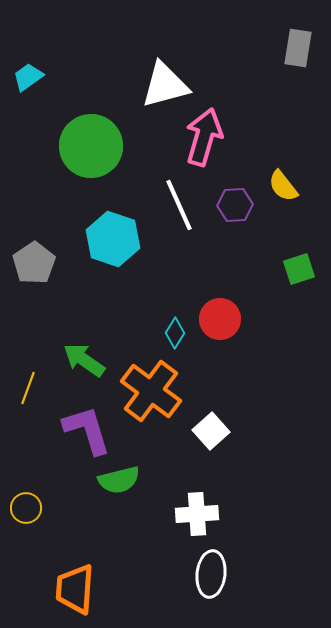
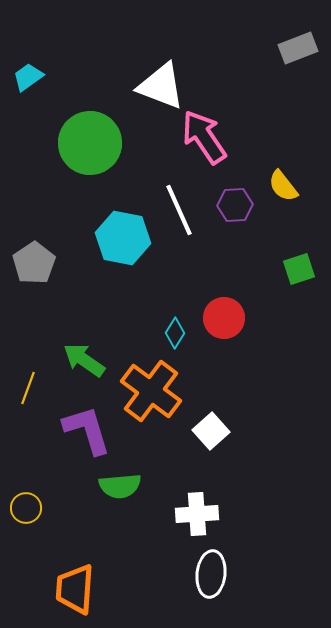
gray rectangle: rotated 60 degrees clockwise
white triangle: moved 4 px left, 1 px down; rotated 36 degrees clockwise
pink arrow: rotated 50 degrees counterclockwise
green circle: moved 1 px left, 3 px up
white line: moved 5 px down
cyan hexagon: moved 10 px right, 1 px up; rotated 8 degrees counterclockwise
red circle: moved 4 px right, 1 px up
green semicircle: moved 1 px right, 6 px down; rotated 9 degrees clockwise
